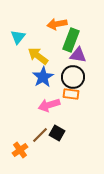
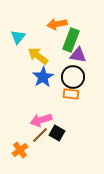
pink arrow: moved 8 px left, 15 px down
